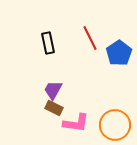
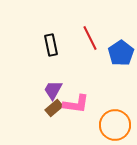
black rectangle: moved 3 px right, 2 px down
blue pentagon: moved 2 px right
brown rectangle: rotated 66 degrees counterclockwise
pink L-shape: moved 19 px up
